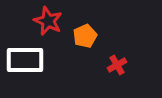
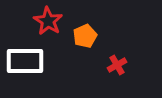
red star: rotated 8 degrees clockwise
white rectangle: moved 1 px down
